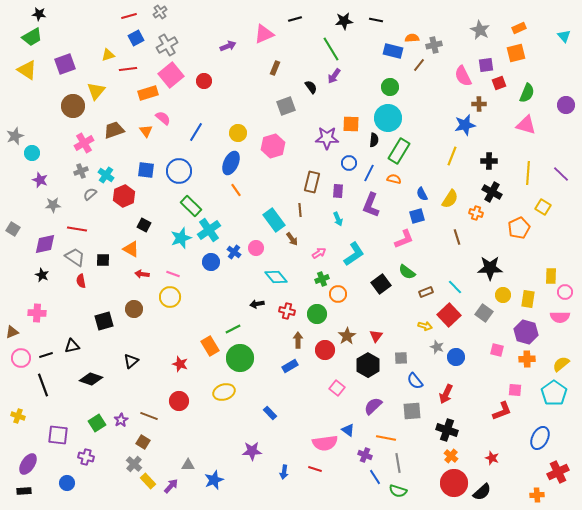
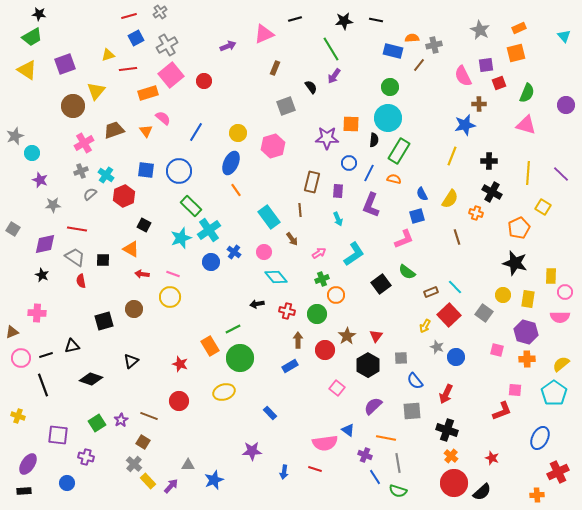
cyan rectangle at (274, 220): moved 5 px left, 3 px up
pink circle at (256, 248): moved 8 px right, 4 px down
black star at (490, 268): moved 25 px right, 5 px up; rotated 15 degrees clockwise
brown rectangle at (426, 292): moved 5 px right
orange circle at (338, 294): moved 2 px left, 1 px down
yellow arrow at (425, 326): rotated 104 degrees clockwise
